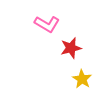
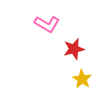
red star: moved 3 px right, 1 px down
